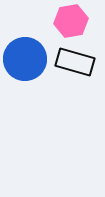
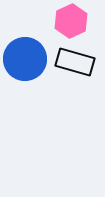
pink hexagon: rotated 16 degrees counterclockwise
